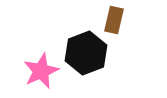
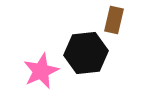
black hexagon: rotated 15 degrees clockwise
